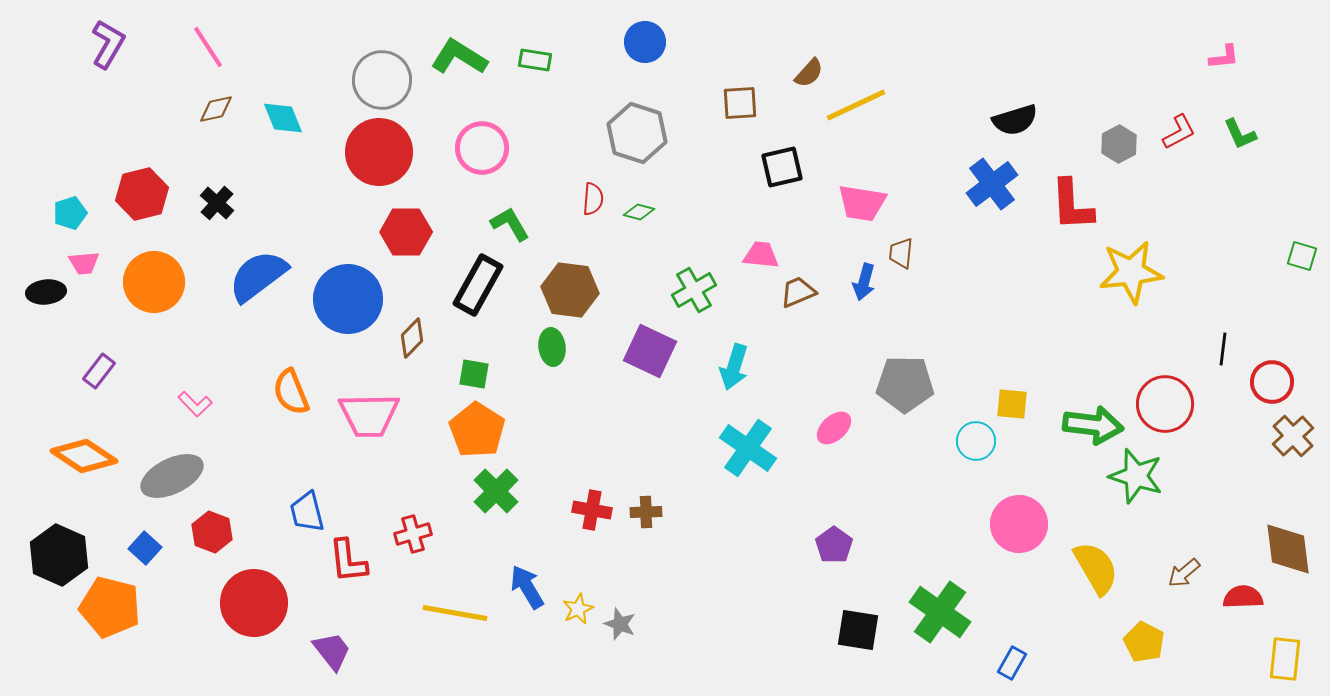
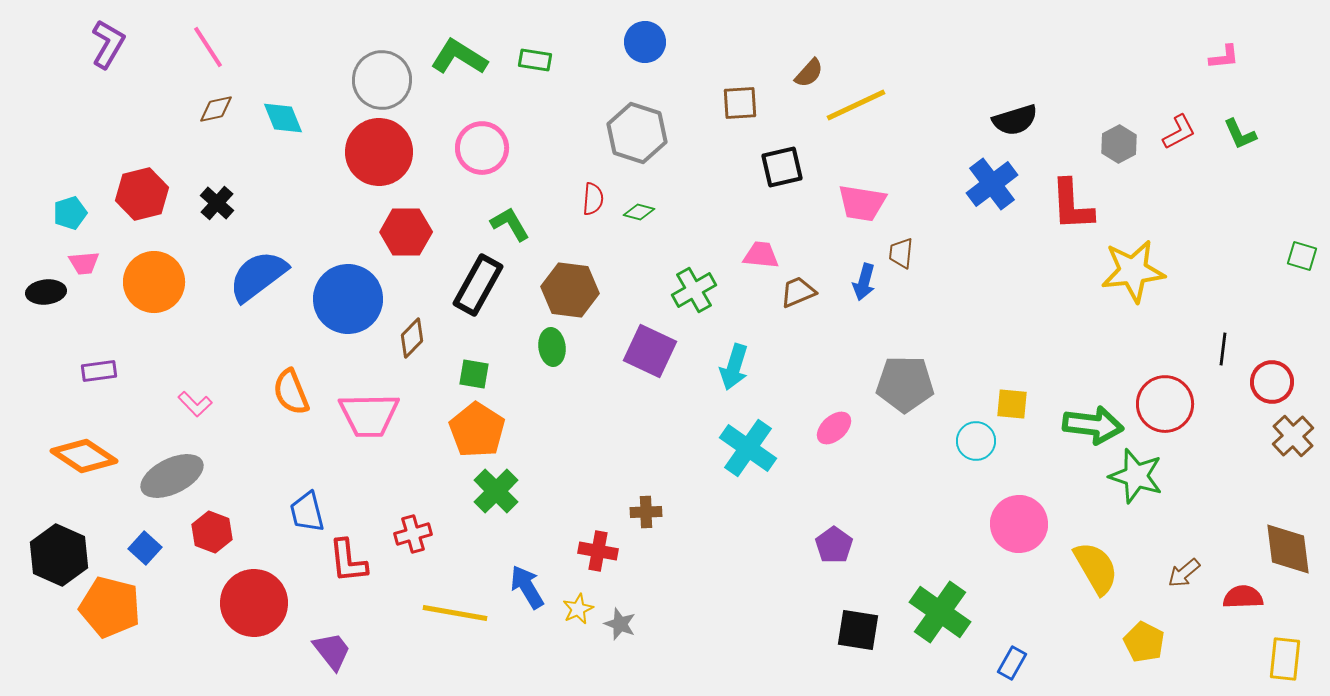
yellow star at (1131, 272): moved 2 px right, 1 px up
purple rectangle at (99, 371): rotated 44 degrees clockwise
red cross at (592, 510): moved 6 px right, 41 px down
